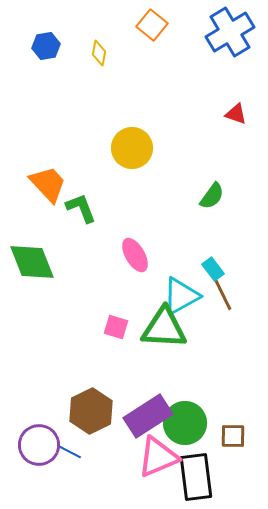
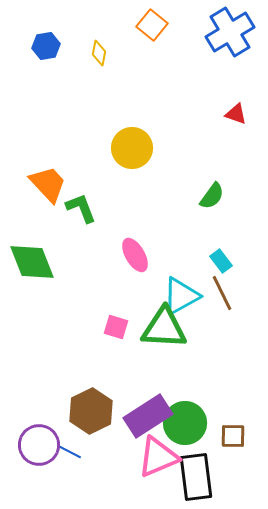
cyan rectangle: moved 8 px right, 8 px up
